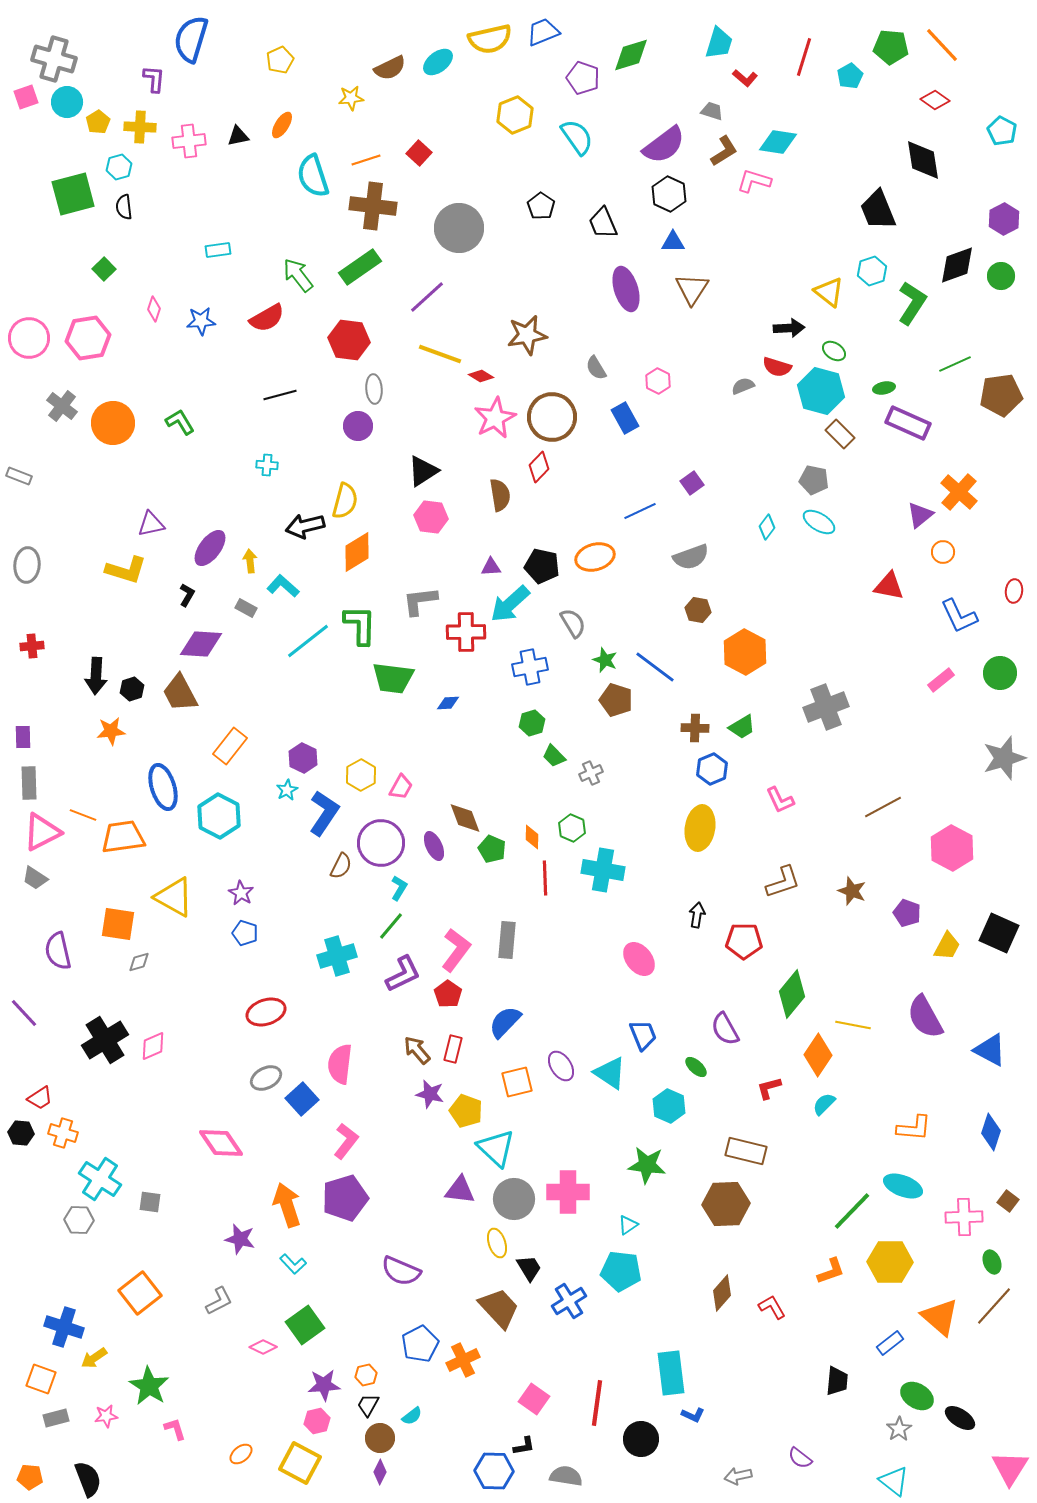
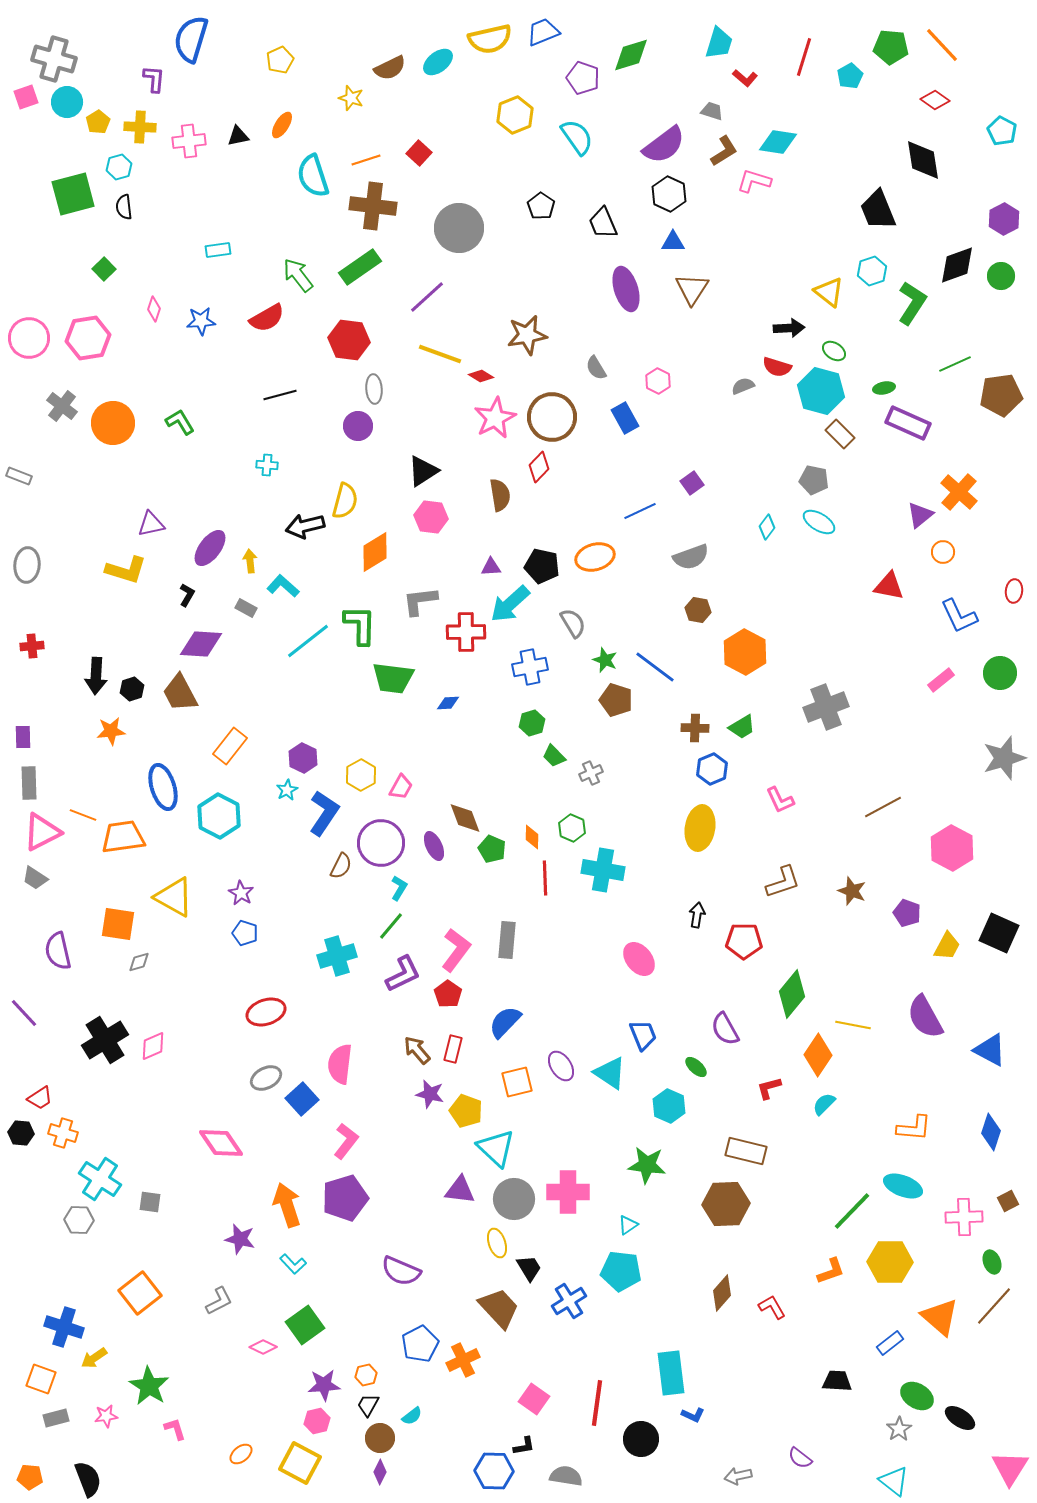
yellow star at (351, 98): rotated 25 degrees clockwise
orange diamond at (357, 552): moved 18 px right
brown square at (1008, 1201): rotated 25 degrees clockwise
black trapezoid at (837, 1381): rotated 92 degrees counterclockwise
